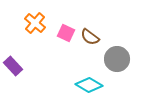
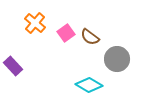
pink square: rotated 30 degrees clockwise
